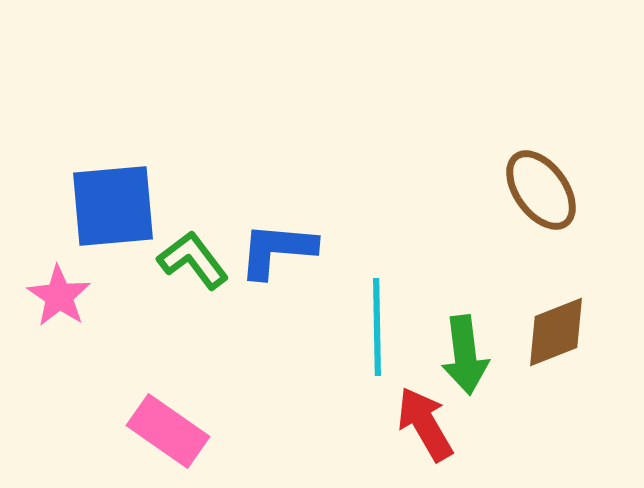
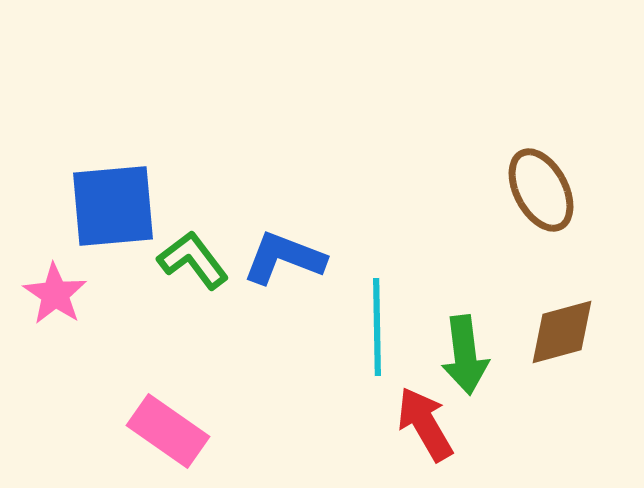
brown ellipse: rotated 8 degrees clockwise
blue L-shape: moved 7 px right, 8 px down; rotated 16 degrees clockwise
pink star: moved 4 px left, 2 px up
brown diamond: moved 6 px right; rotated 6 degrees clockwise
